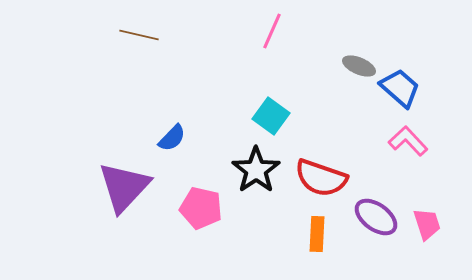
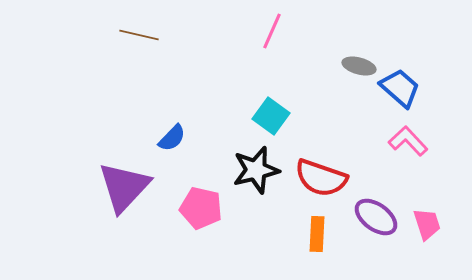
gray ellipse: rotated 8 degrees counterclockwise
black star: rotated 21 degrees clockwise
